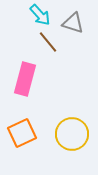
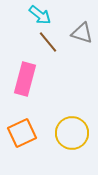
cyan arrow: rotated 10 degrees counterclockwise
gray triangle: moved 9 px right, 10 px down
yellow circle: moved 1 px up
